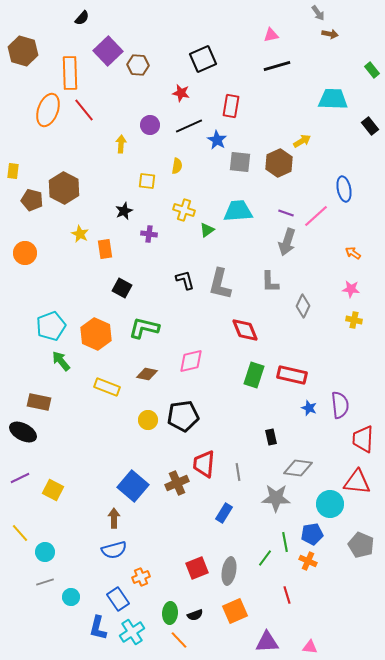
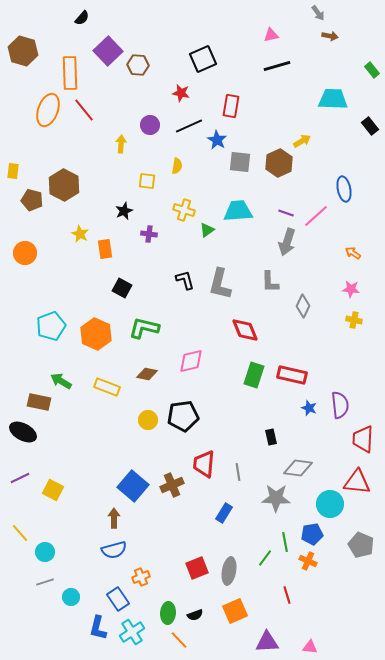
brown arrow at (330, 34): moved 2 px down
brown hexagon at (64, 188): moved 3 px up
green arrow at (61, 361): moved 20 px down; rotated 20 degrees counterclockwise
brown cross at (177, 483): moved 5 px left, 2 px down
green ellipse at (170, 613): moved 2 px left
